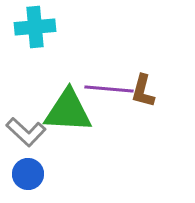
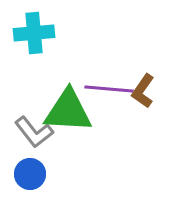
cyan cross: moved 1 px left, 6 px down
brown L-shape: rotated 20 degrees clockwise
gray L-shape: moved 8 px right; rotated 9 degrees clockwise
blue circle: moved 2 px right
